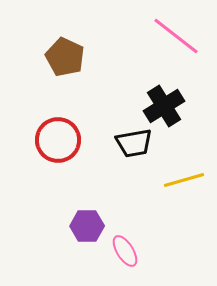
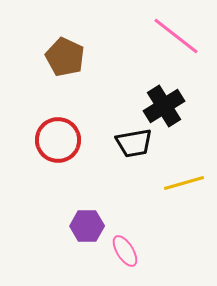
yellow line: moved 3 px down
